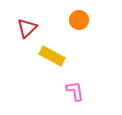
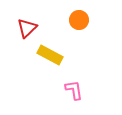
yellow rectangle: moved 2 px left, 1 px up
pink L-shape: moved 1 px left, 1 px up
